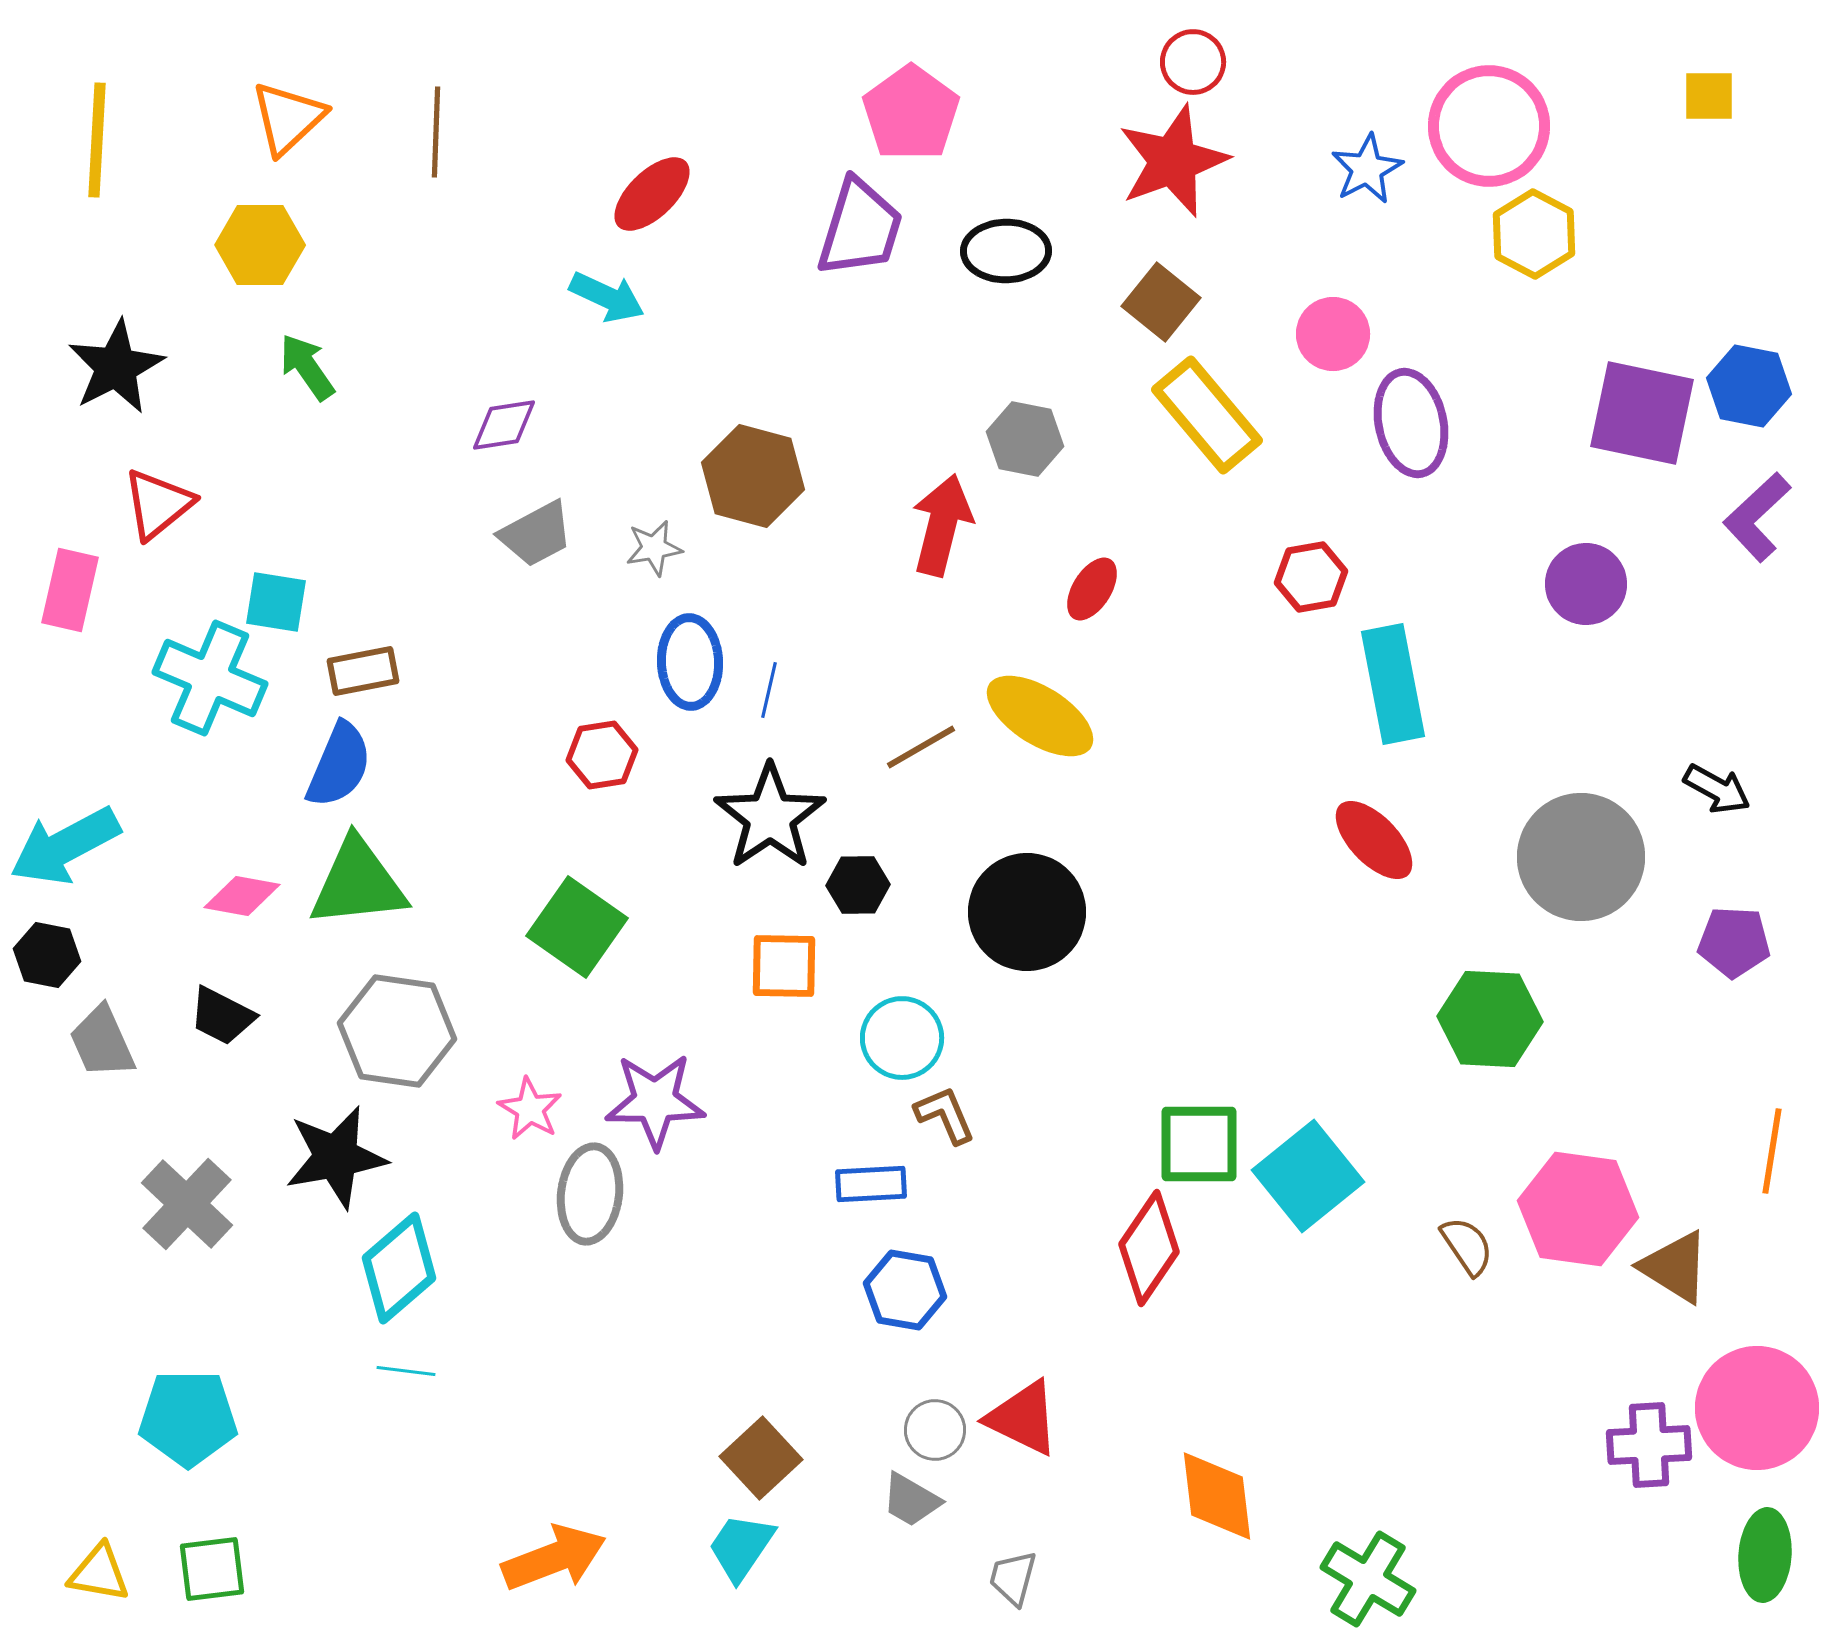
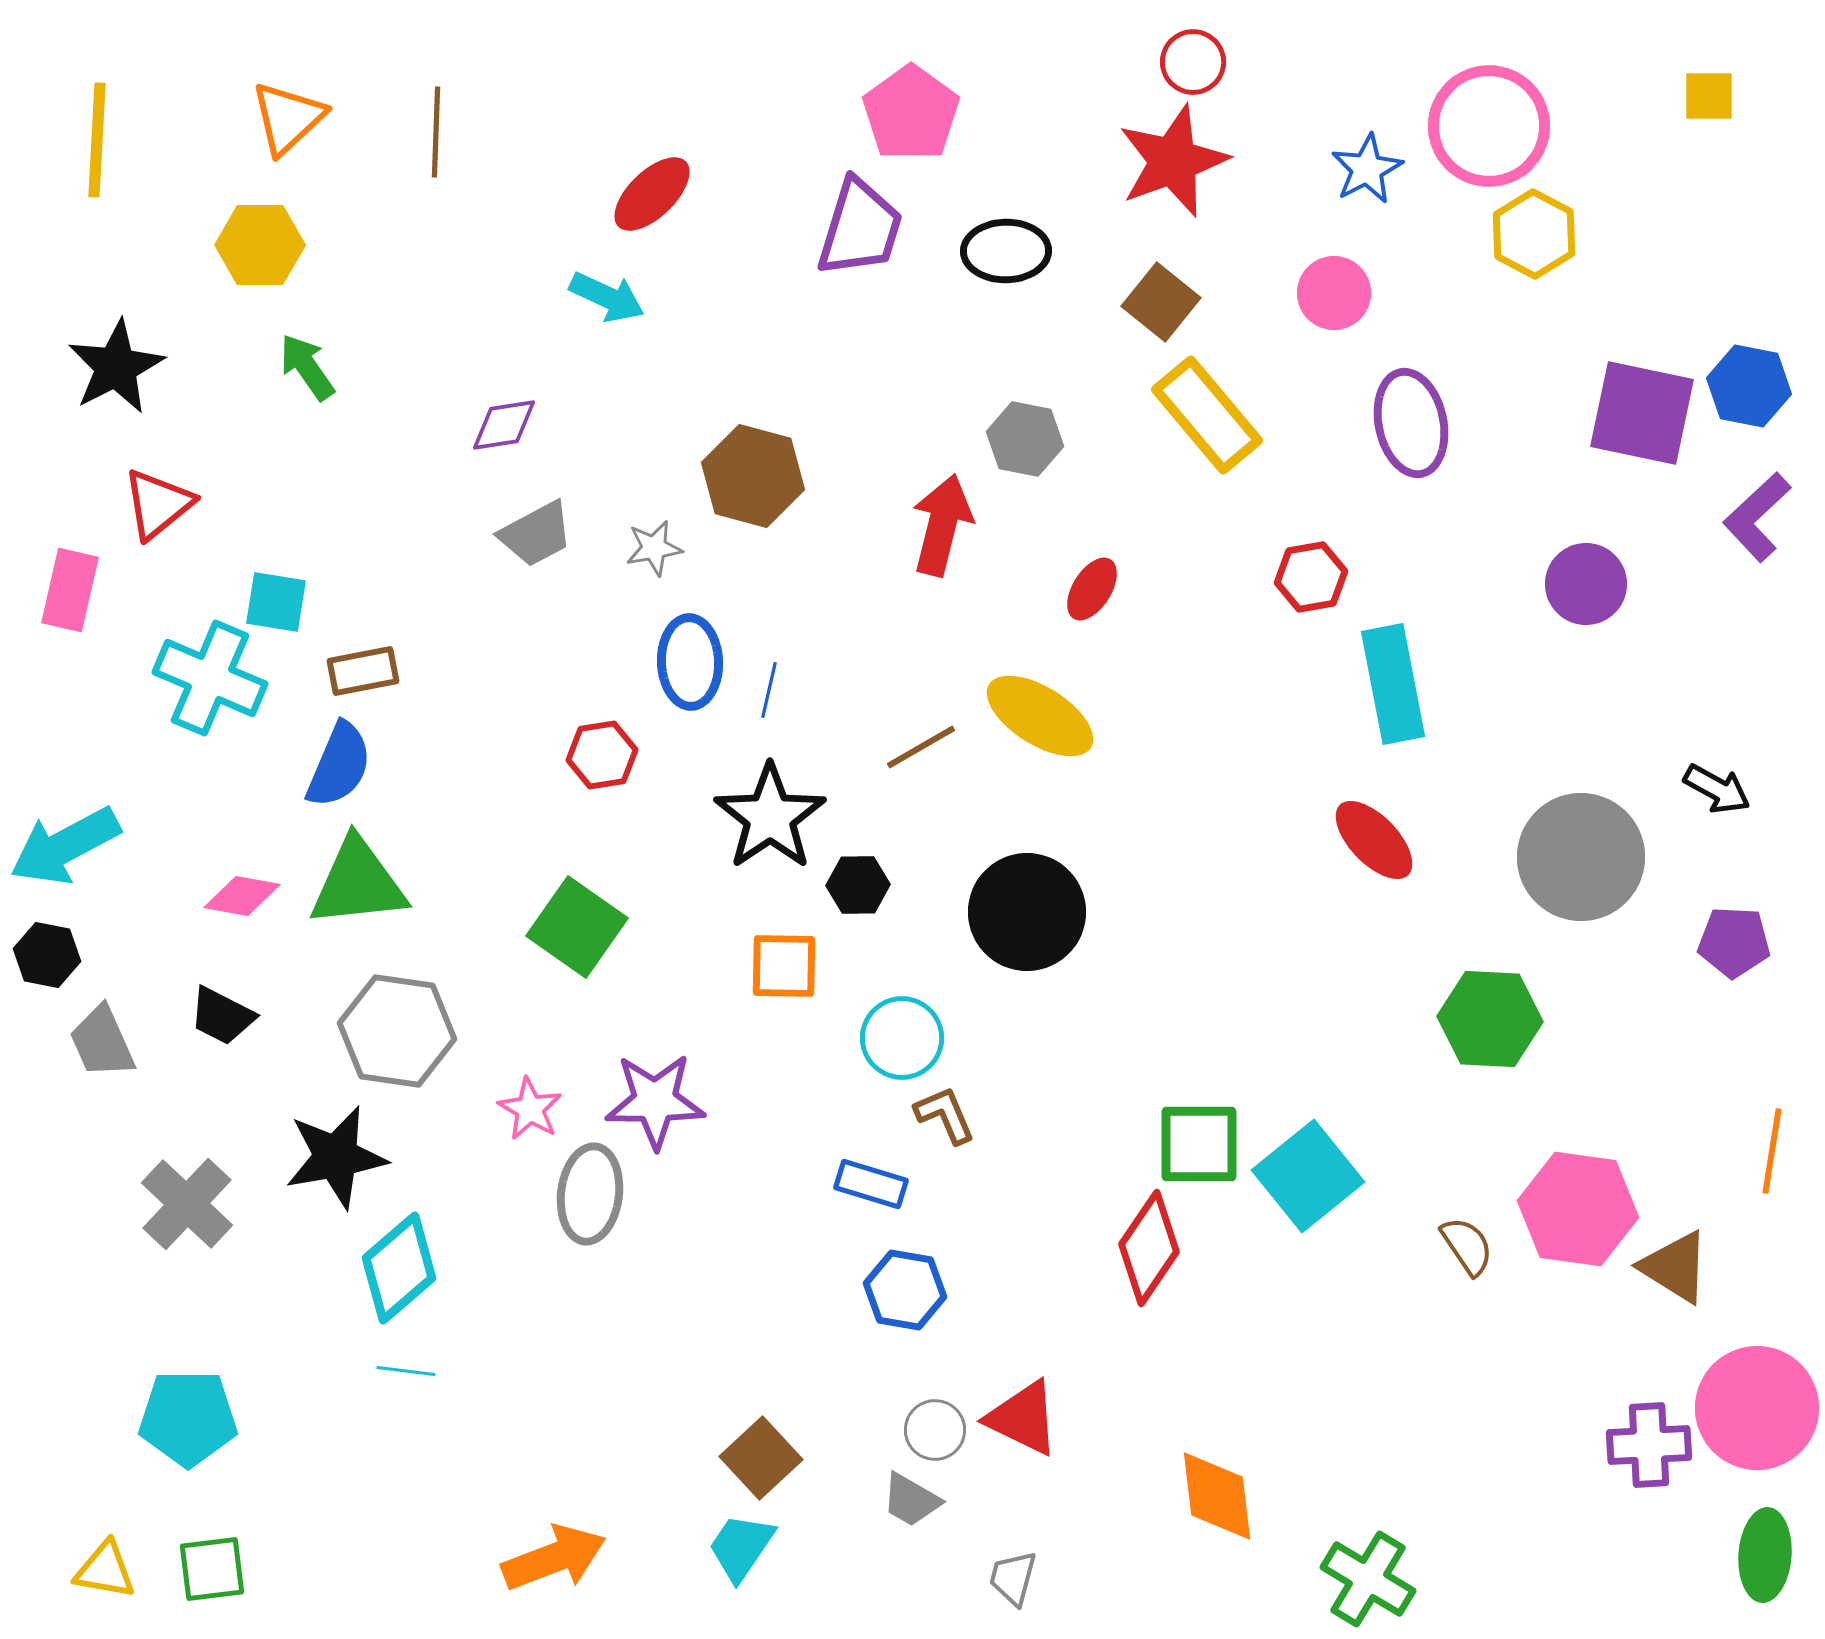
pink circle at (1333, 334): moved 1 px right, 41 px up
blue rectangle at (871, 1184): rotated 20 degrees clockwise
yellow triangle at (99, 1573): moved 6 px right, 3 px up
